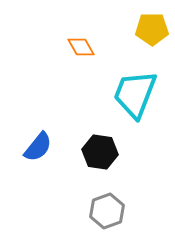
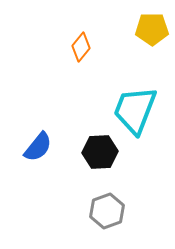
orange diamond: rotated 68 degrees clockwise
cyan trapezoid: moved 16 px down
black hexagon: rotated 12 degrees counterclockwise
